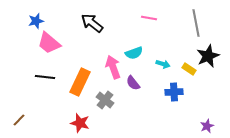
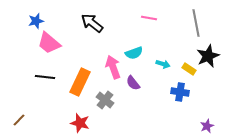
blue cross: moved 6 px right; rotated 12 degrees clockwise
